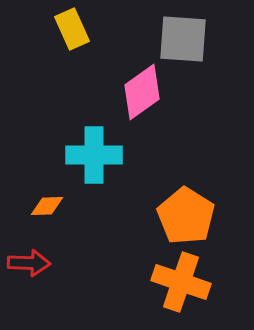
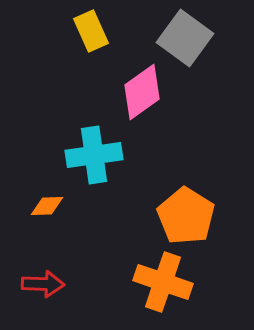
yellow rectangle: moved 19 px right, 2 px down
gray square: moved 2 px right, 1 px up; rotated 32 degrees clockwise
cyan cross: rotated 8 degrees counterclockwise
red arrow: moved 14 px right, 21 px down
orange cross: moved 18 px left
